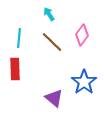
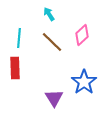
pink diamond: rotated 10 degrees clockwise
red rectangle: moved 1 px up
purple triangle: rotated 18 degrees clockwise
